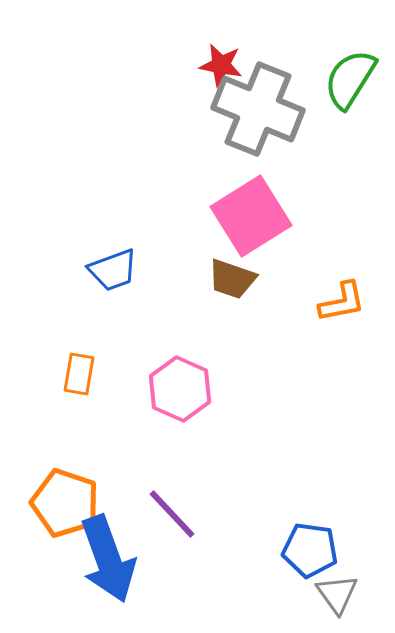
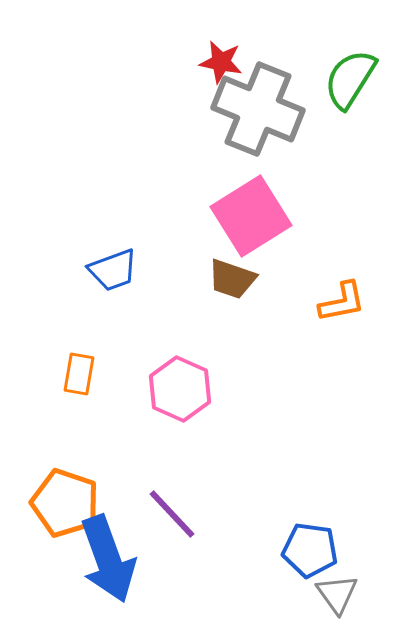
red star: moved 3 px up
